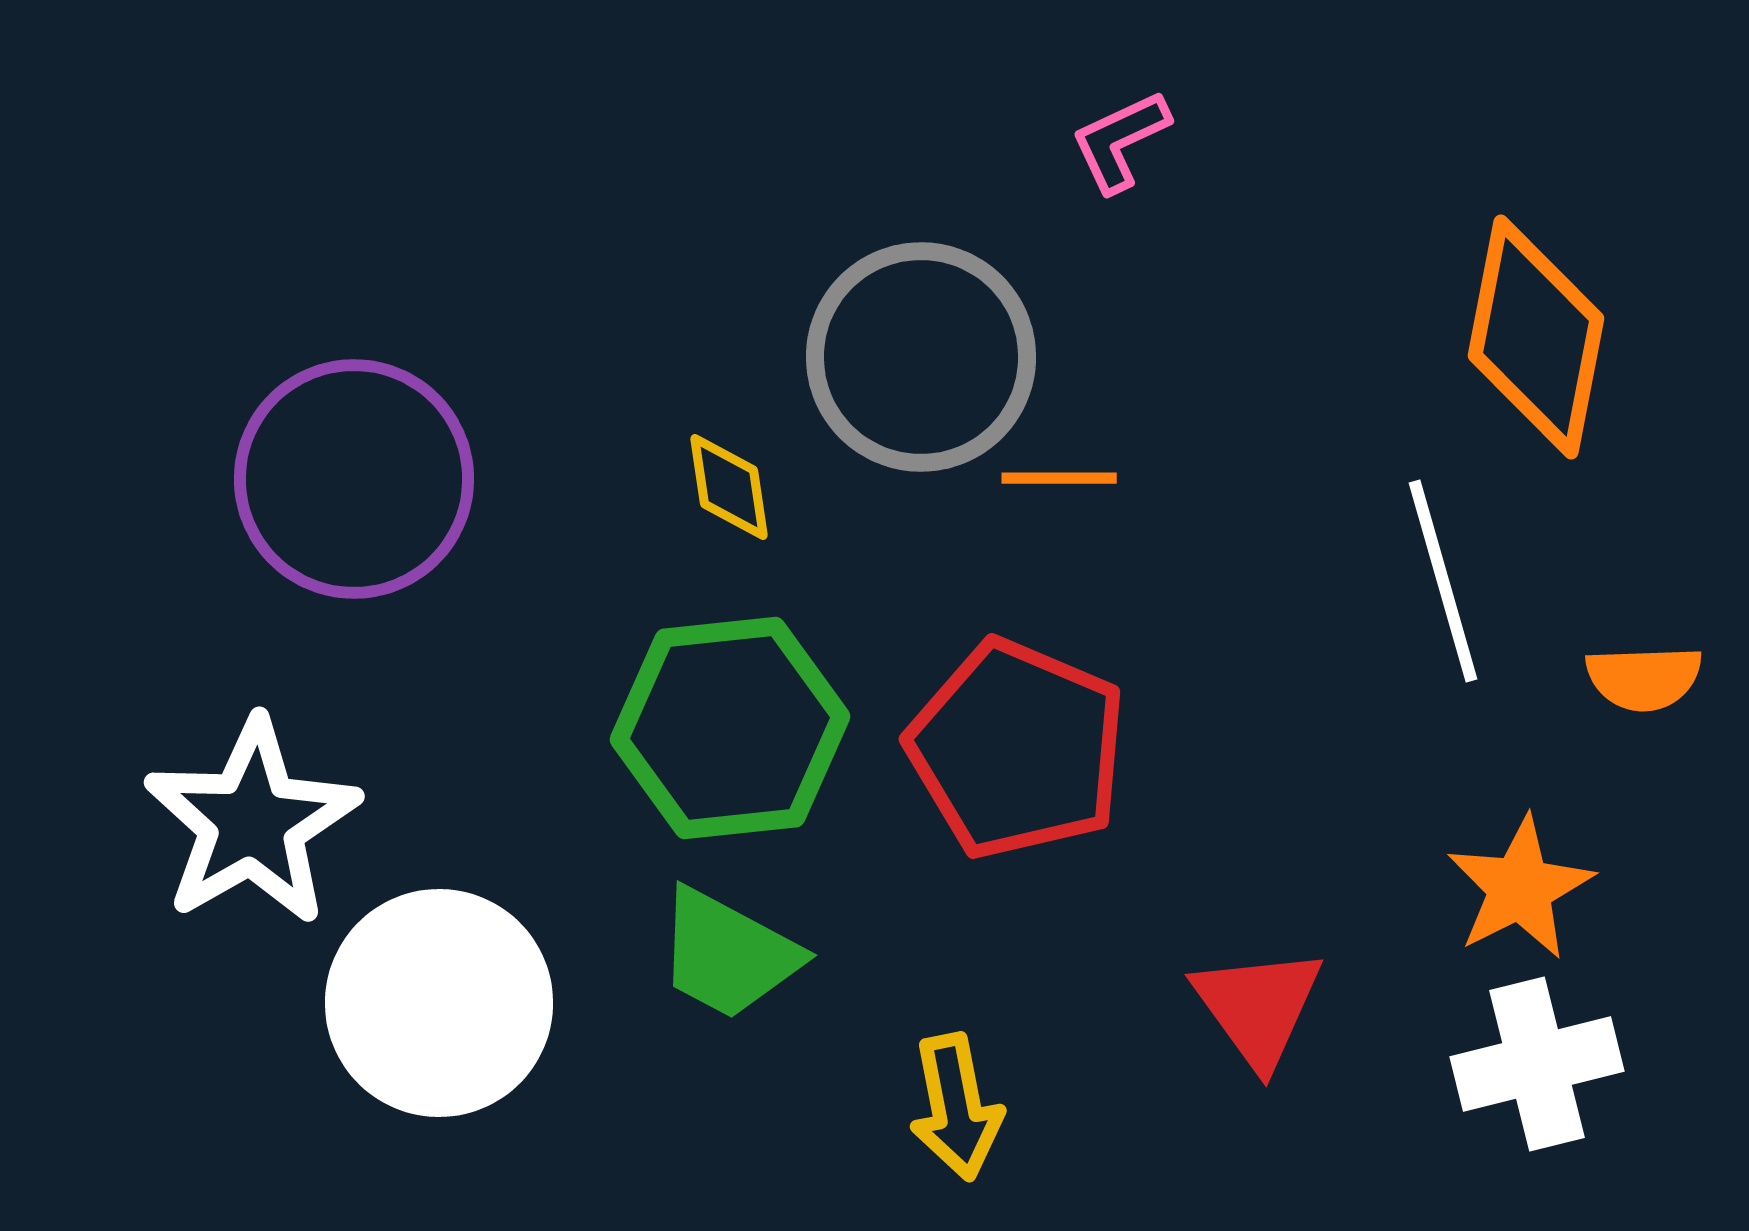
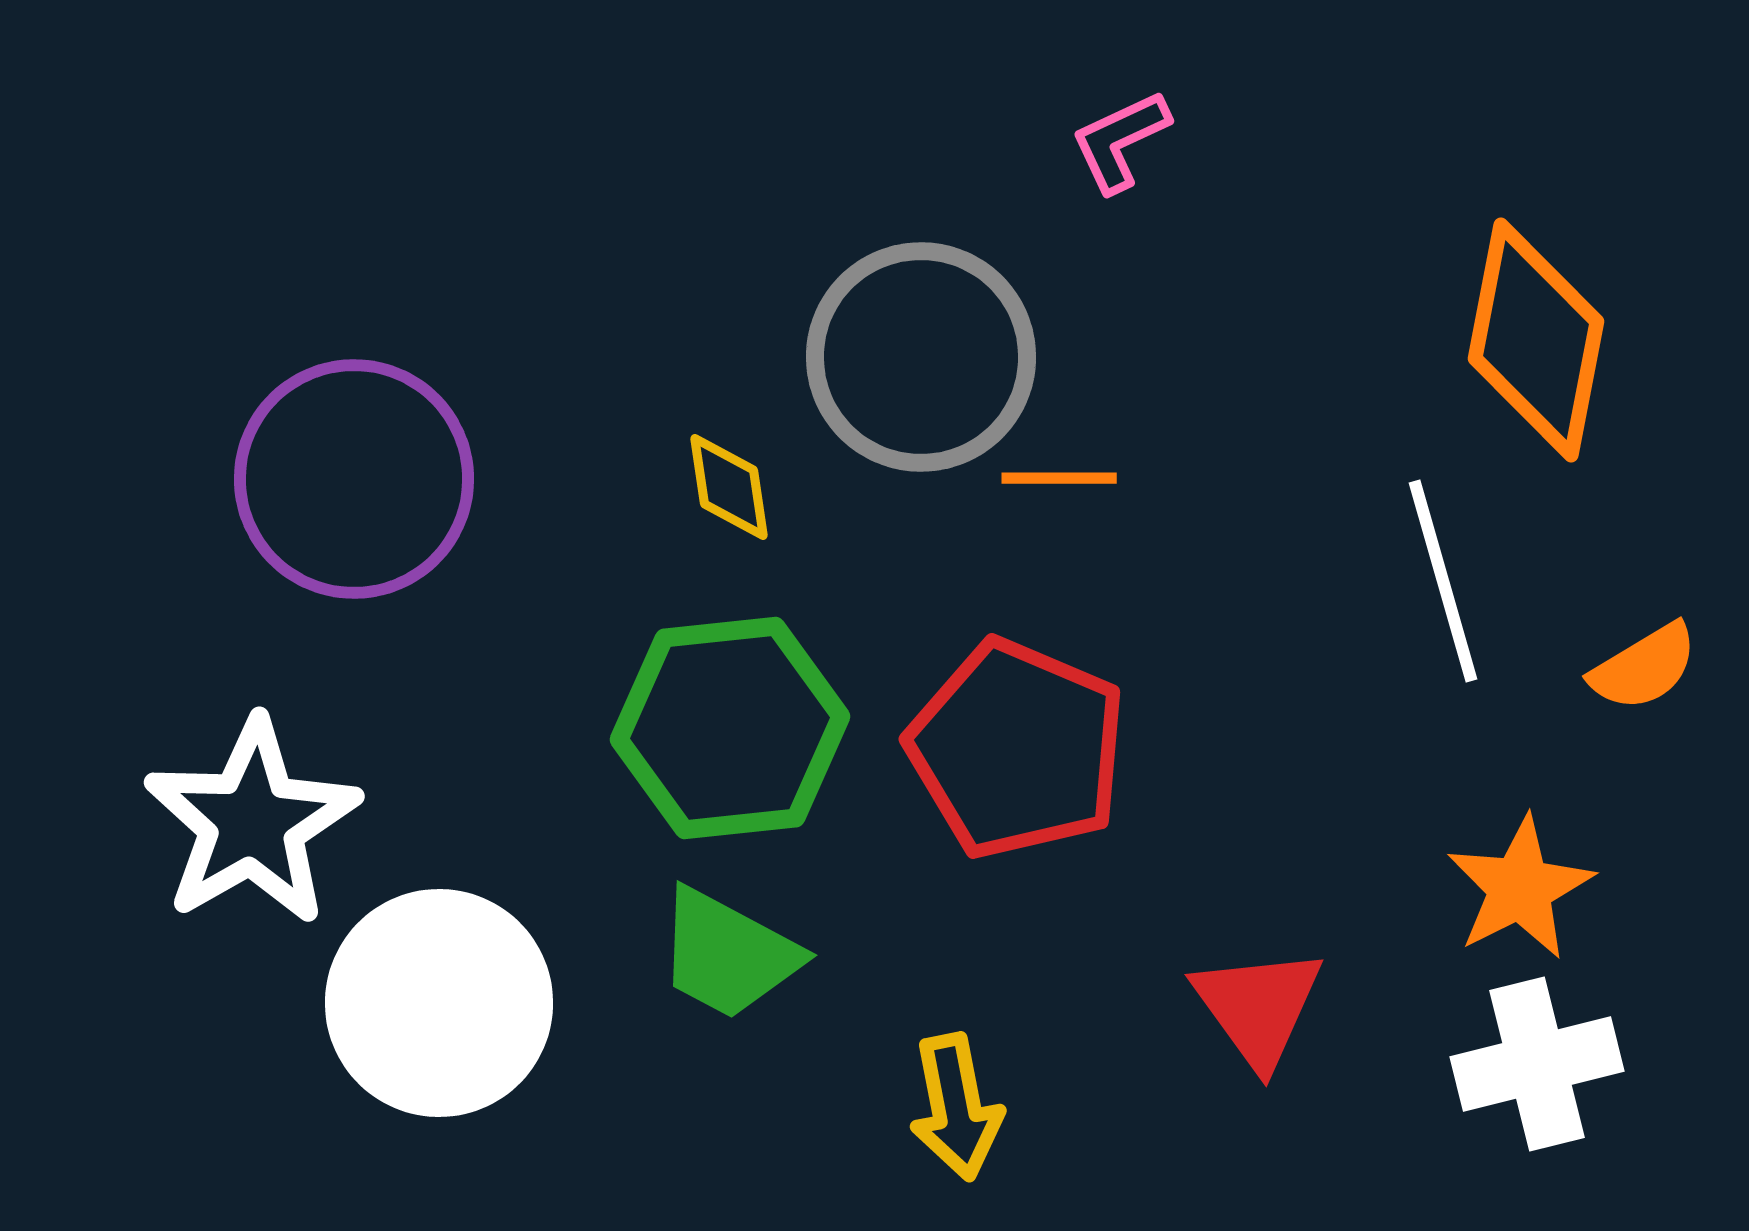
orange diamond: moved 3 px down
orange semicircle: moved 11 px up; rotated 29 degrees counterclockwise
